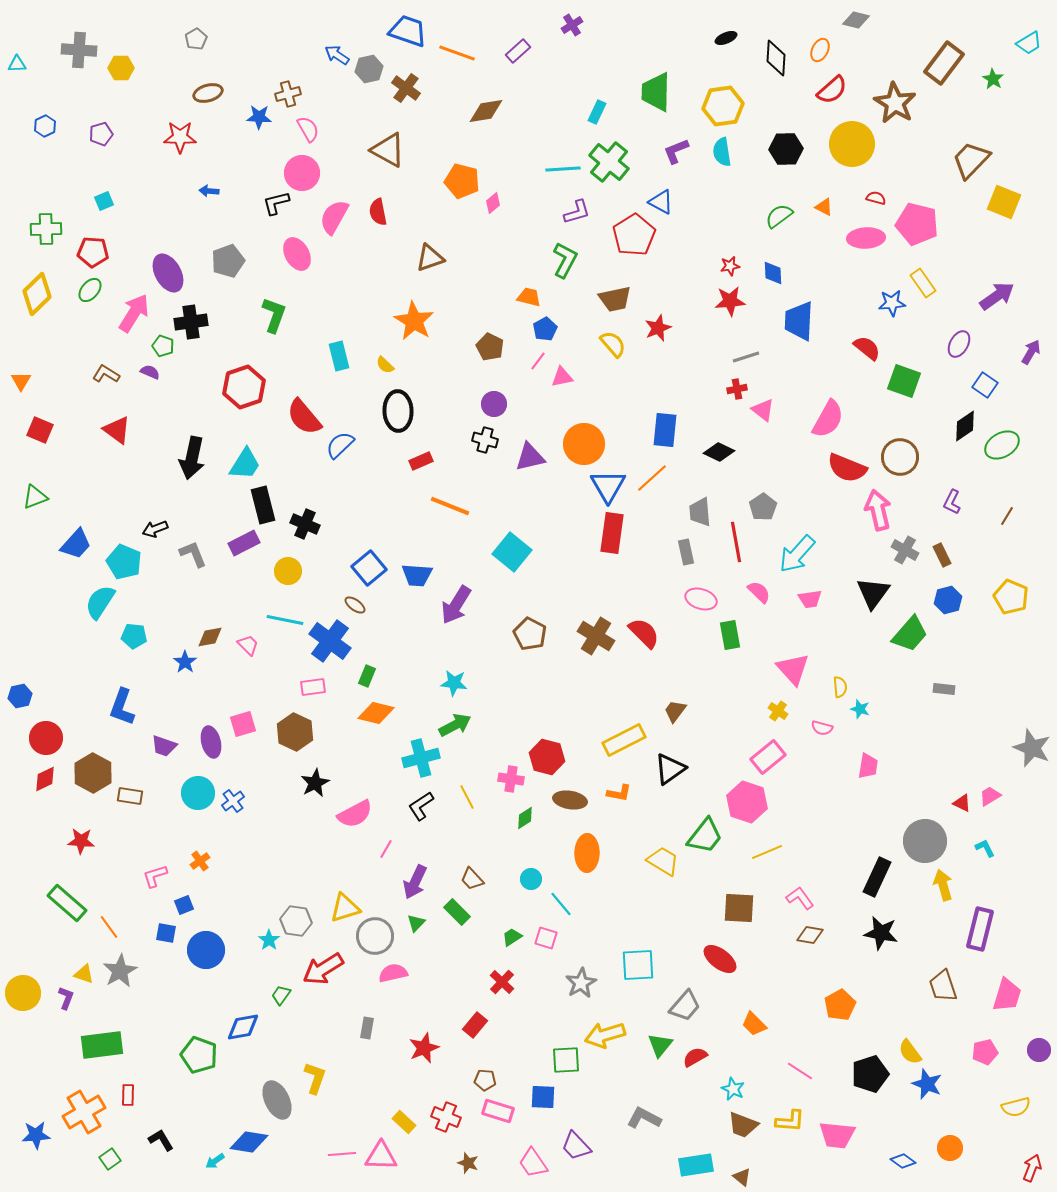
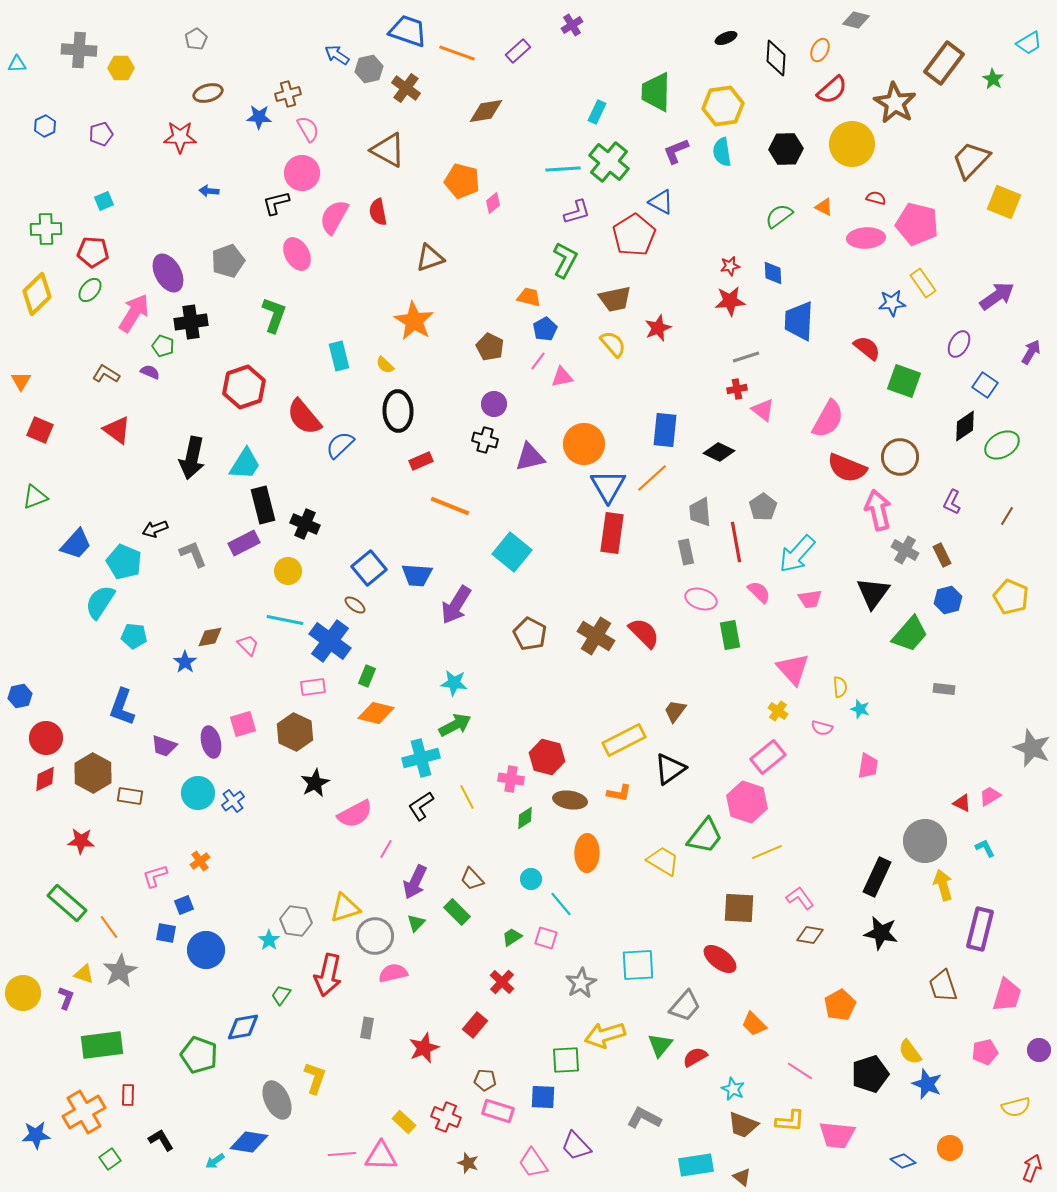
red arrow at (323, 969): moved 5 px right, 6 px down; rotated 45 degrees counterclockwise
